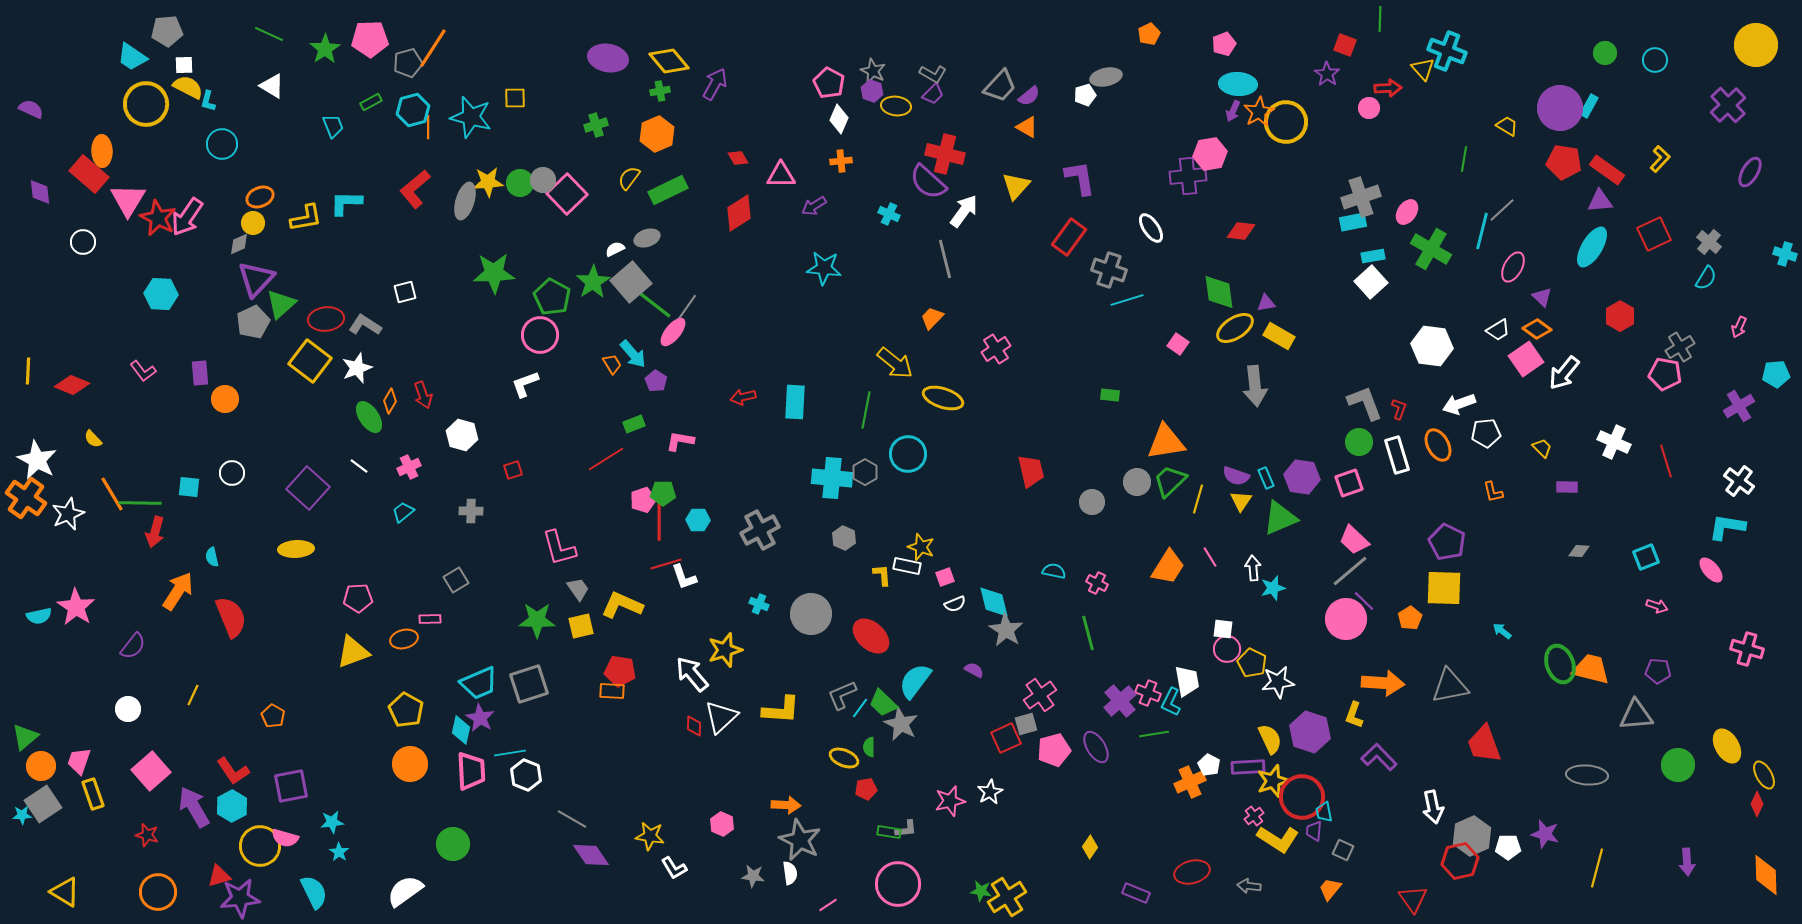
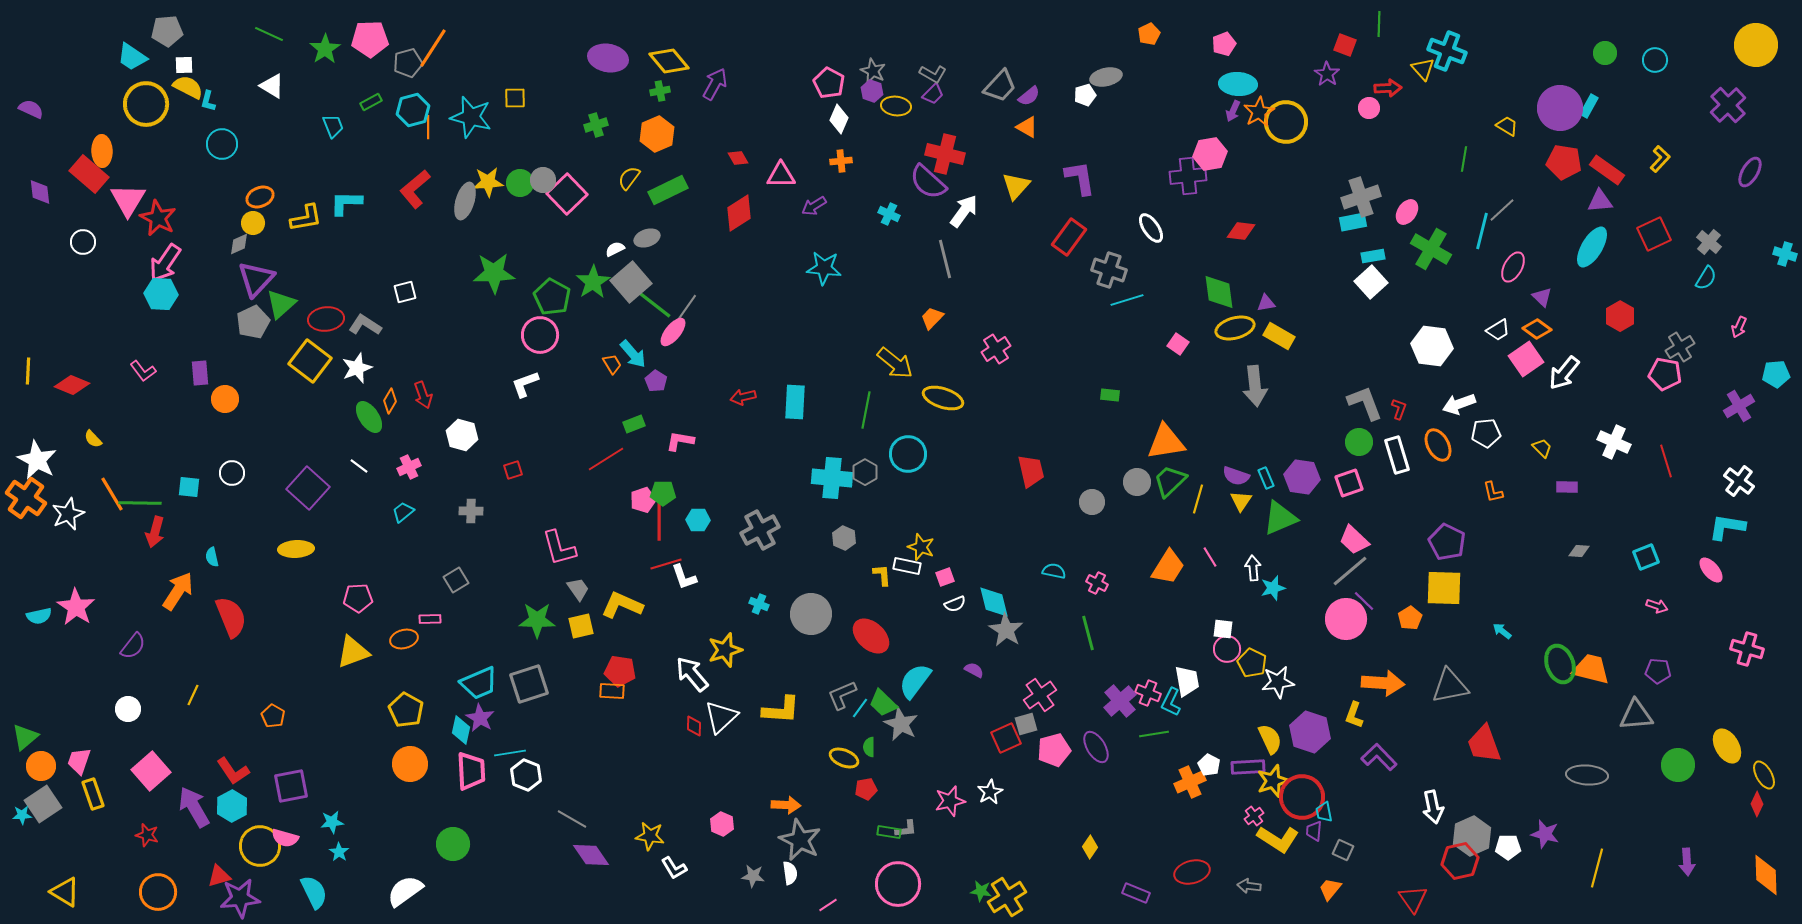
green line at (1380, 19): moved 1 px left, 5 px down
pink arrow at (187, 217): moved 22 px left, 46 px down
yellow ellipse at (1235, 328): rotated 18 degrees clockwise
